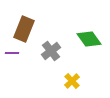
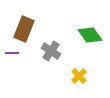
green diamond: moved 1 px right, 4 px up
gray cross: rotated 18 degrees counterclockwise
yellow cross: moved 7 px right, 5 px up
